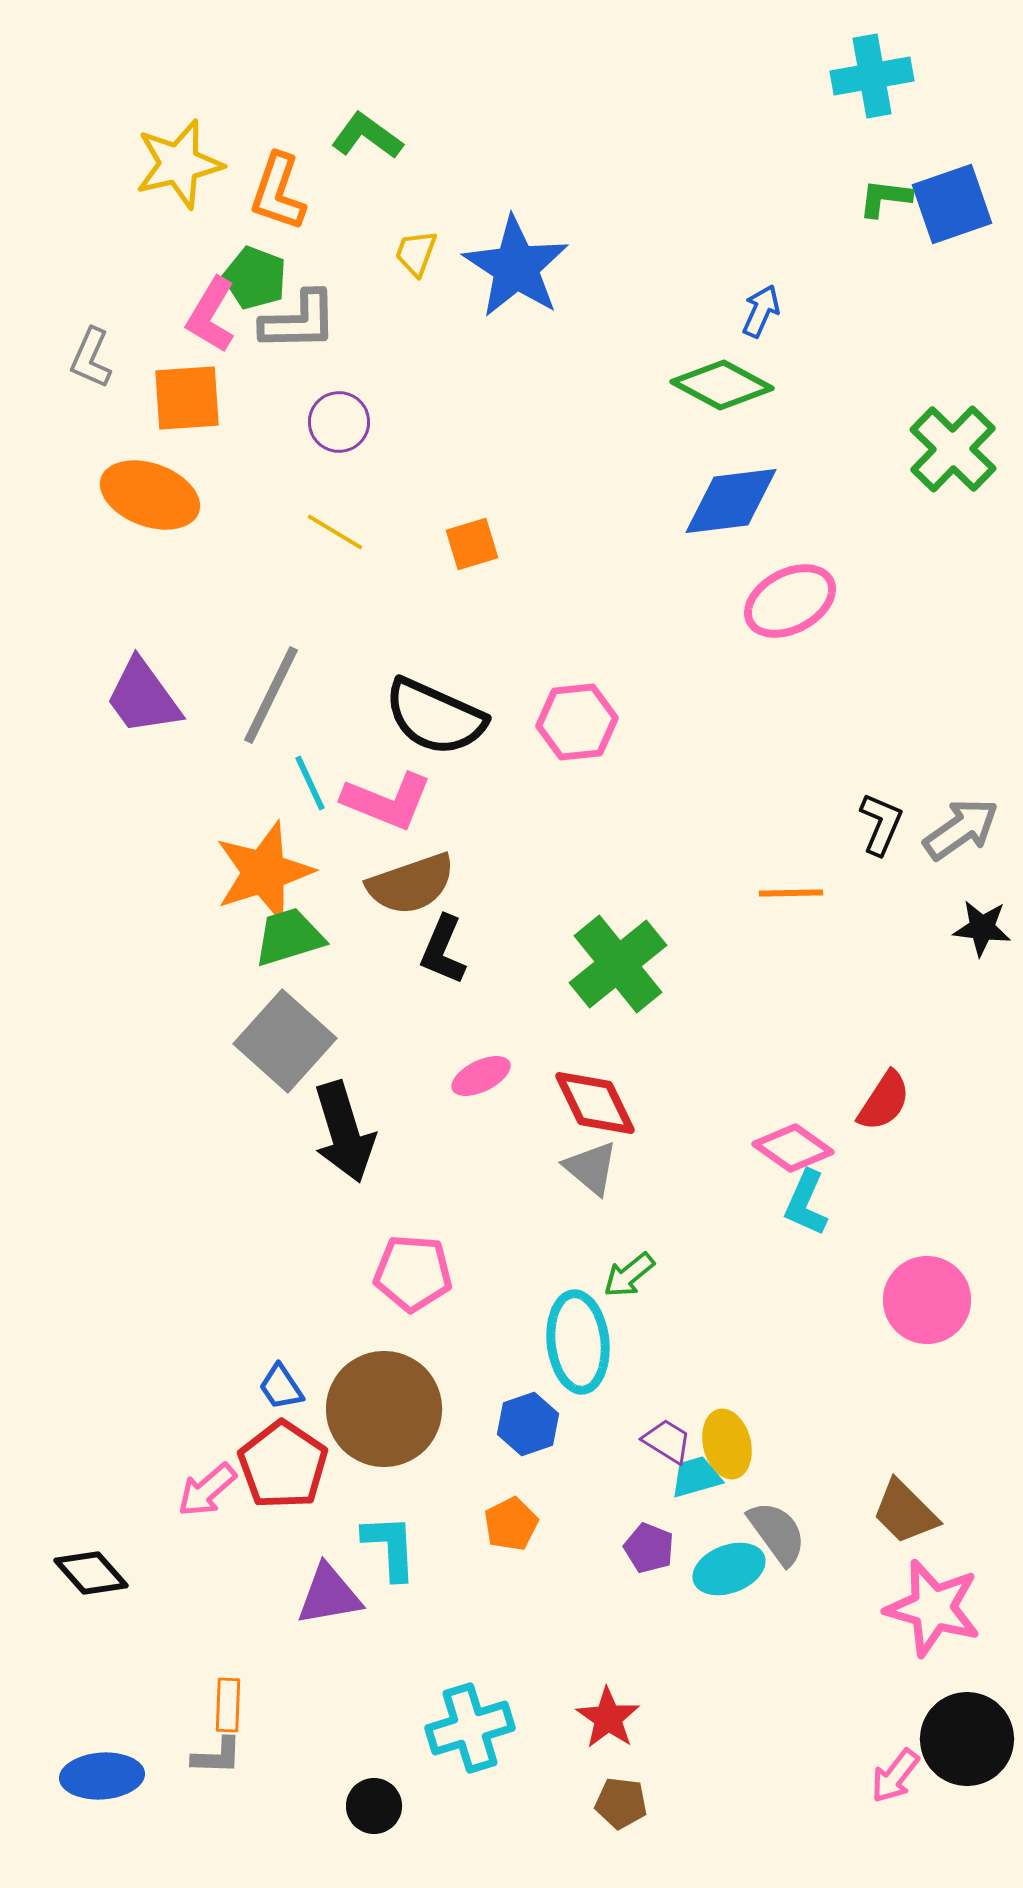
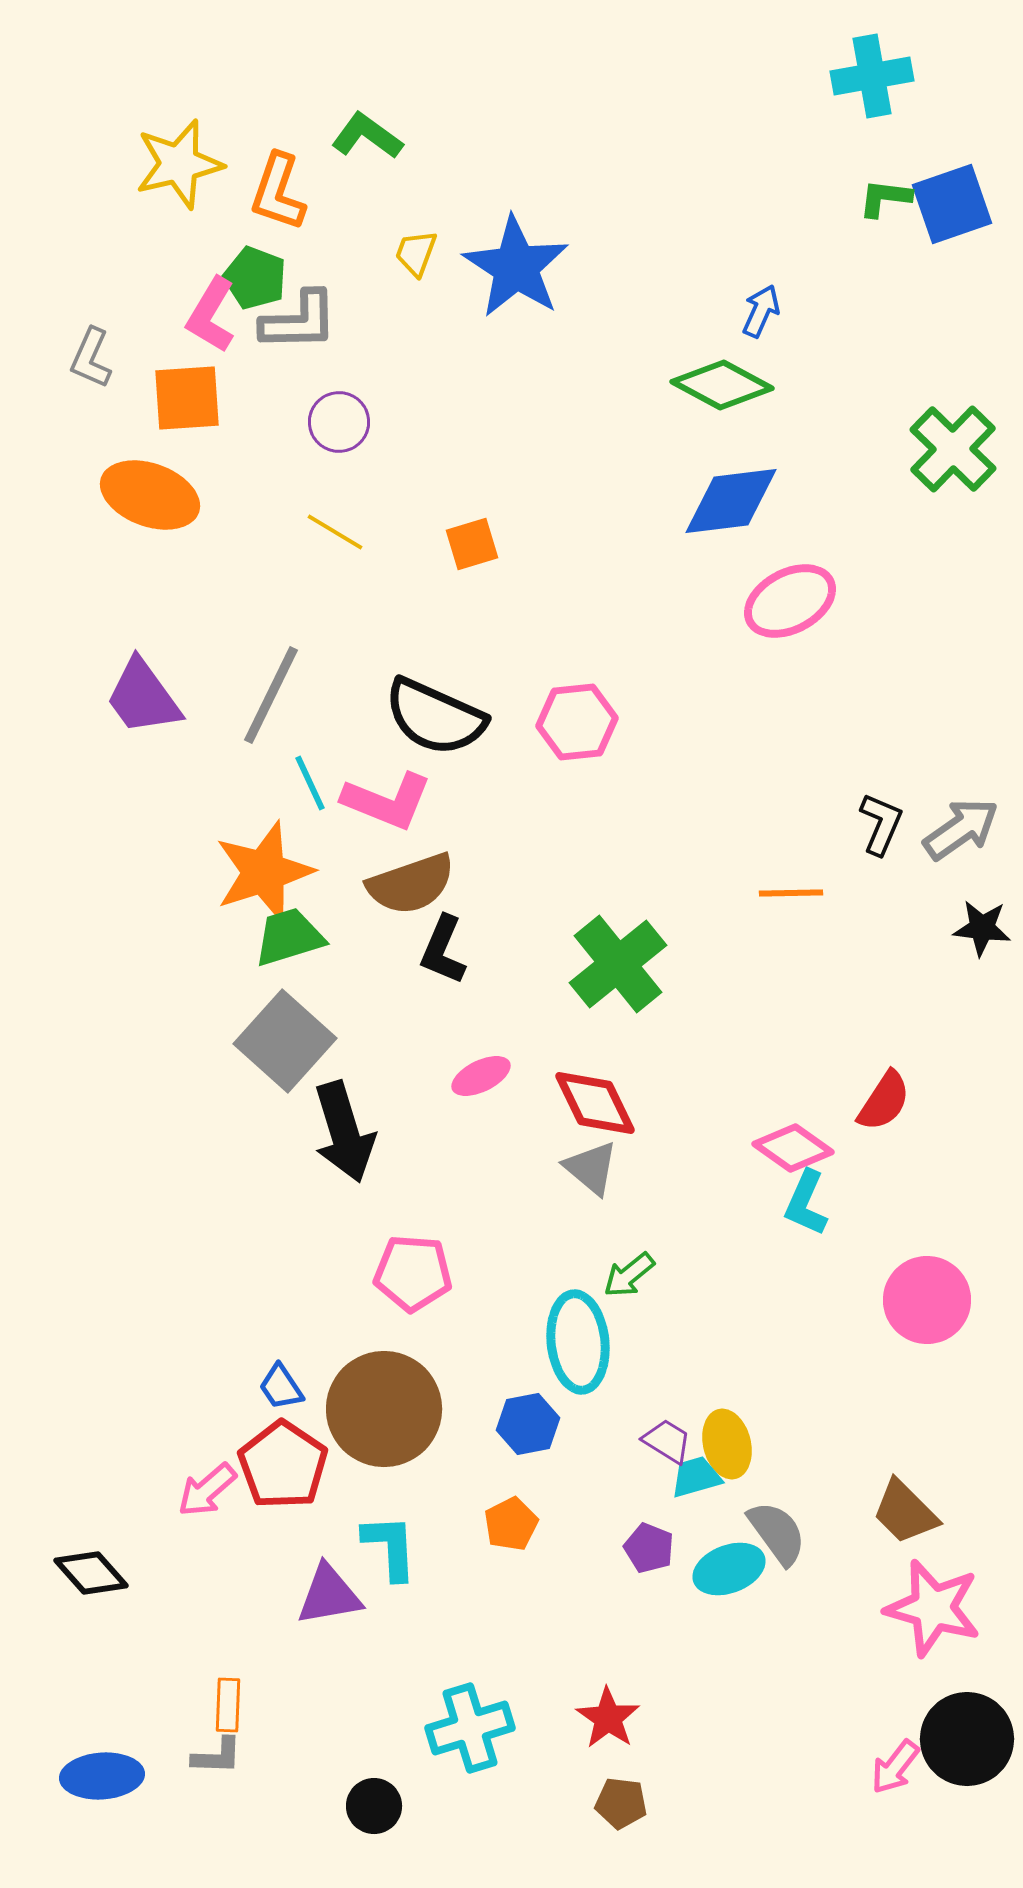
blue hexagon at (528, 1424): rotated 8 degrees clockwise
pink arrow at (895, 1776): moved 9 px up
